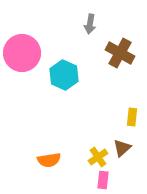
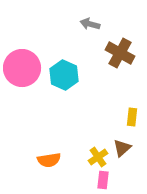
gray arrow: rotated 96 degrees clockwise
pink circle: moved 15 px down
